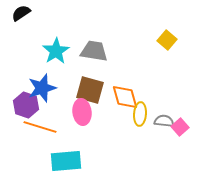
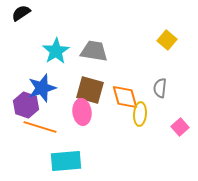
gray semicircle: moved 4 px left, 33 px up; rotated 90 degrees counterclockwise
